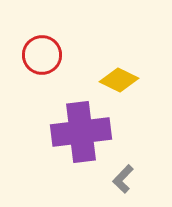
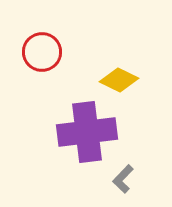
red circle: moved 3 px up
purple cross: moved 6 px right
